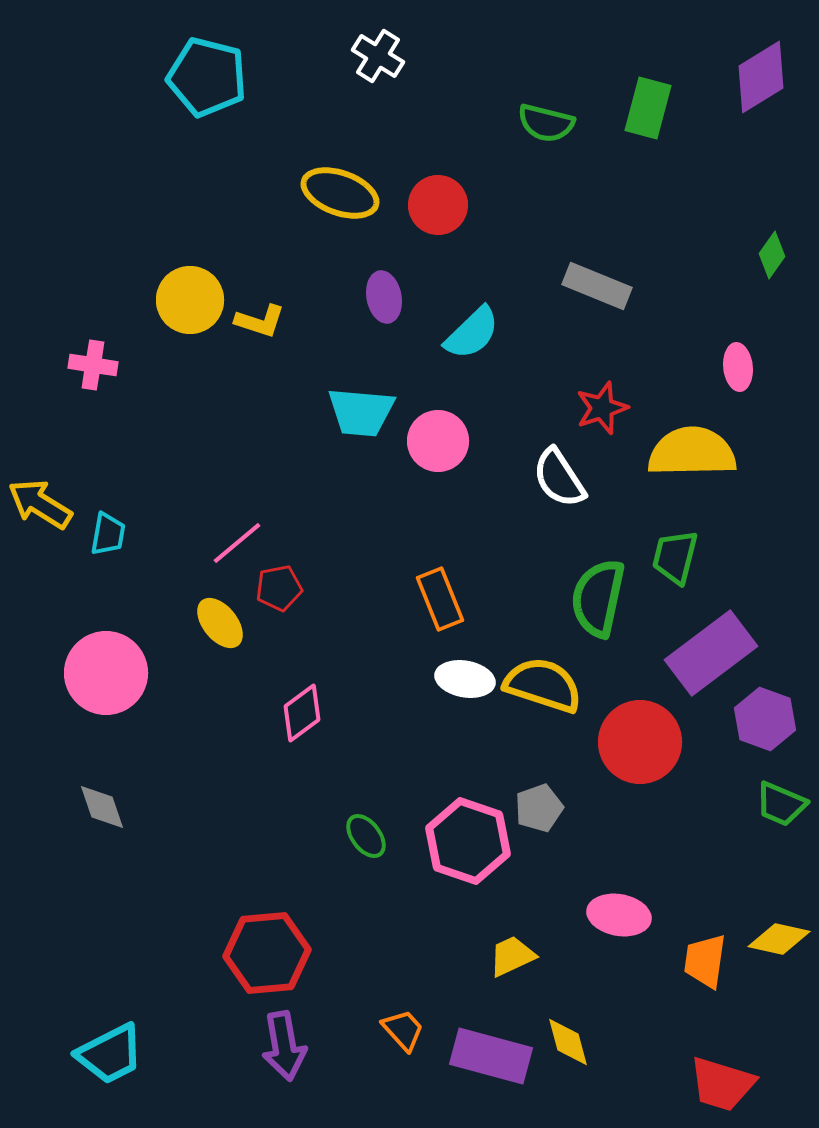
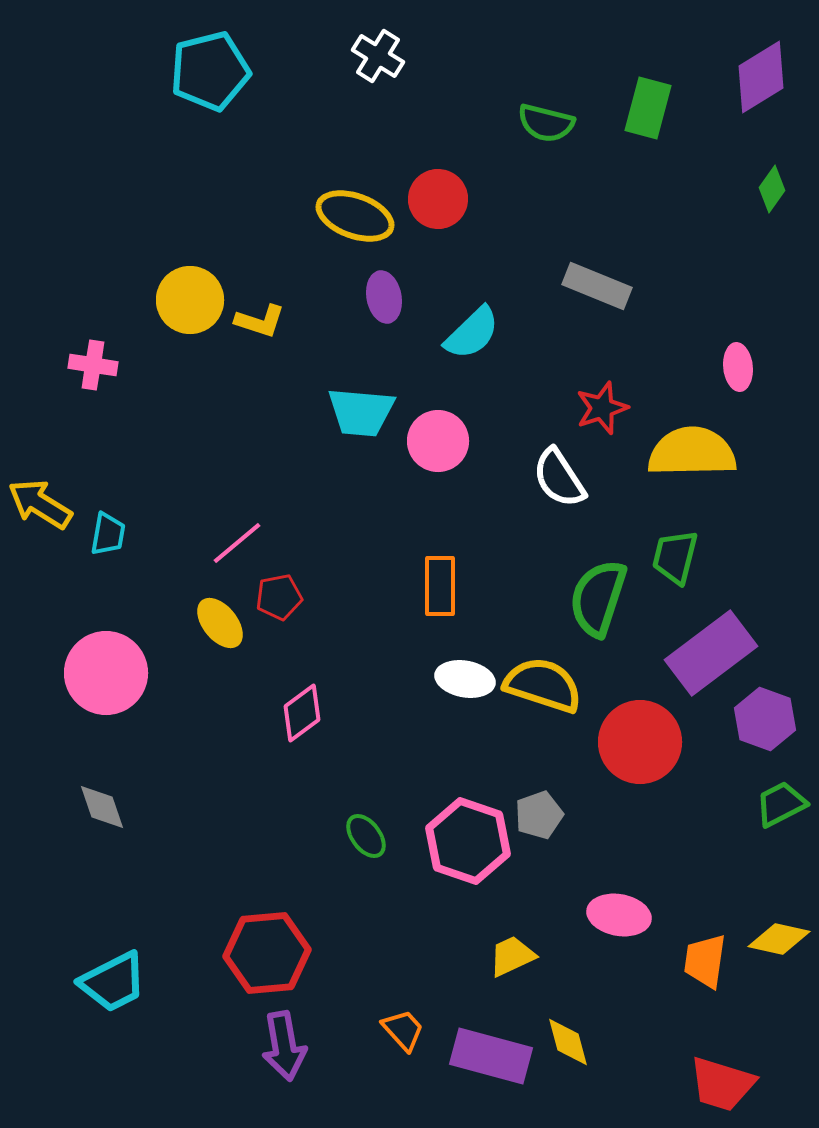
cyan pentagon at (207, 77): moved 3 px right, 6 px up; rotated 28 degrees counterclockwise
yellow ellipse at (340, 193): moved 15 px right, 23 px down
red circle at (438, 205): moved 6 px up
green diamond at (772, 255): moved 66 px up
red pentagon at (279, 588): moved 9 px down
green semicircle at (598, 598): rotated 6 degrees clockwise
orange rectangle at (440, 599): moved 13 px up; rotated 22 degrees clockwise
green trapezoid at (781, 804): rotated 130 degrees clockwise
gray pentagon at (539, 808): moved 7 px down
cyan trapezoid at (110, 1054): moved 3 px right, 72 px up
